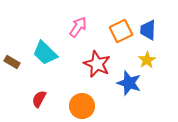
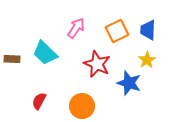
pink arrow: moved 2 px left, 1 px down
orange square: moved 4 px left
brown rectangle: moved 3 px up; rotated 28 degrees counterclockwise
red semicircle: moved 2 px down
